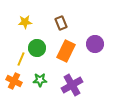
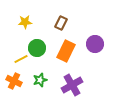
brown rectangle: rotated 48 degrees clockwise
yellow line: rotated 40 degrees clockwise
green star: rotated 16 degrees counterclockwise
